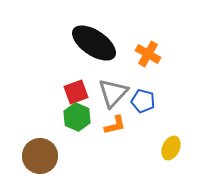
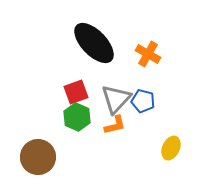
black ellipse: rotated 12 degrees clockwise
gray triangle: moved 3 px right, 6 px down
brown circle: moved 2 px left, 1 px down
